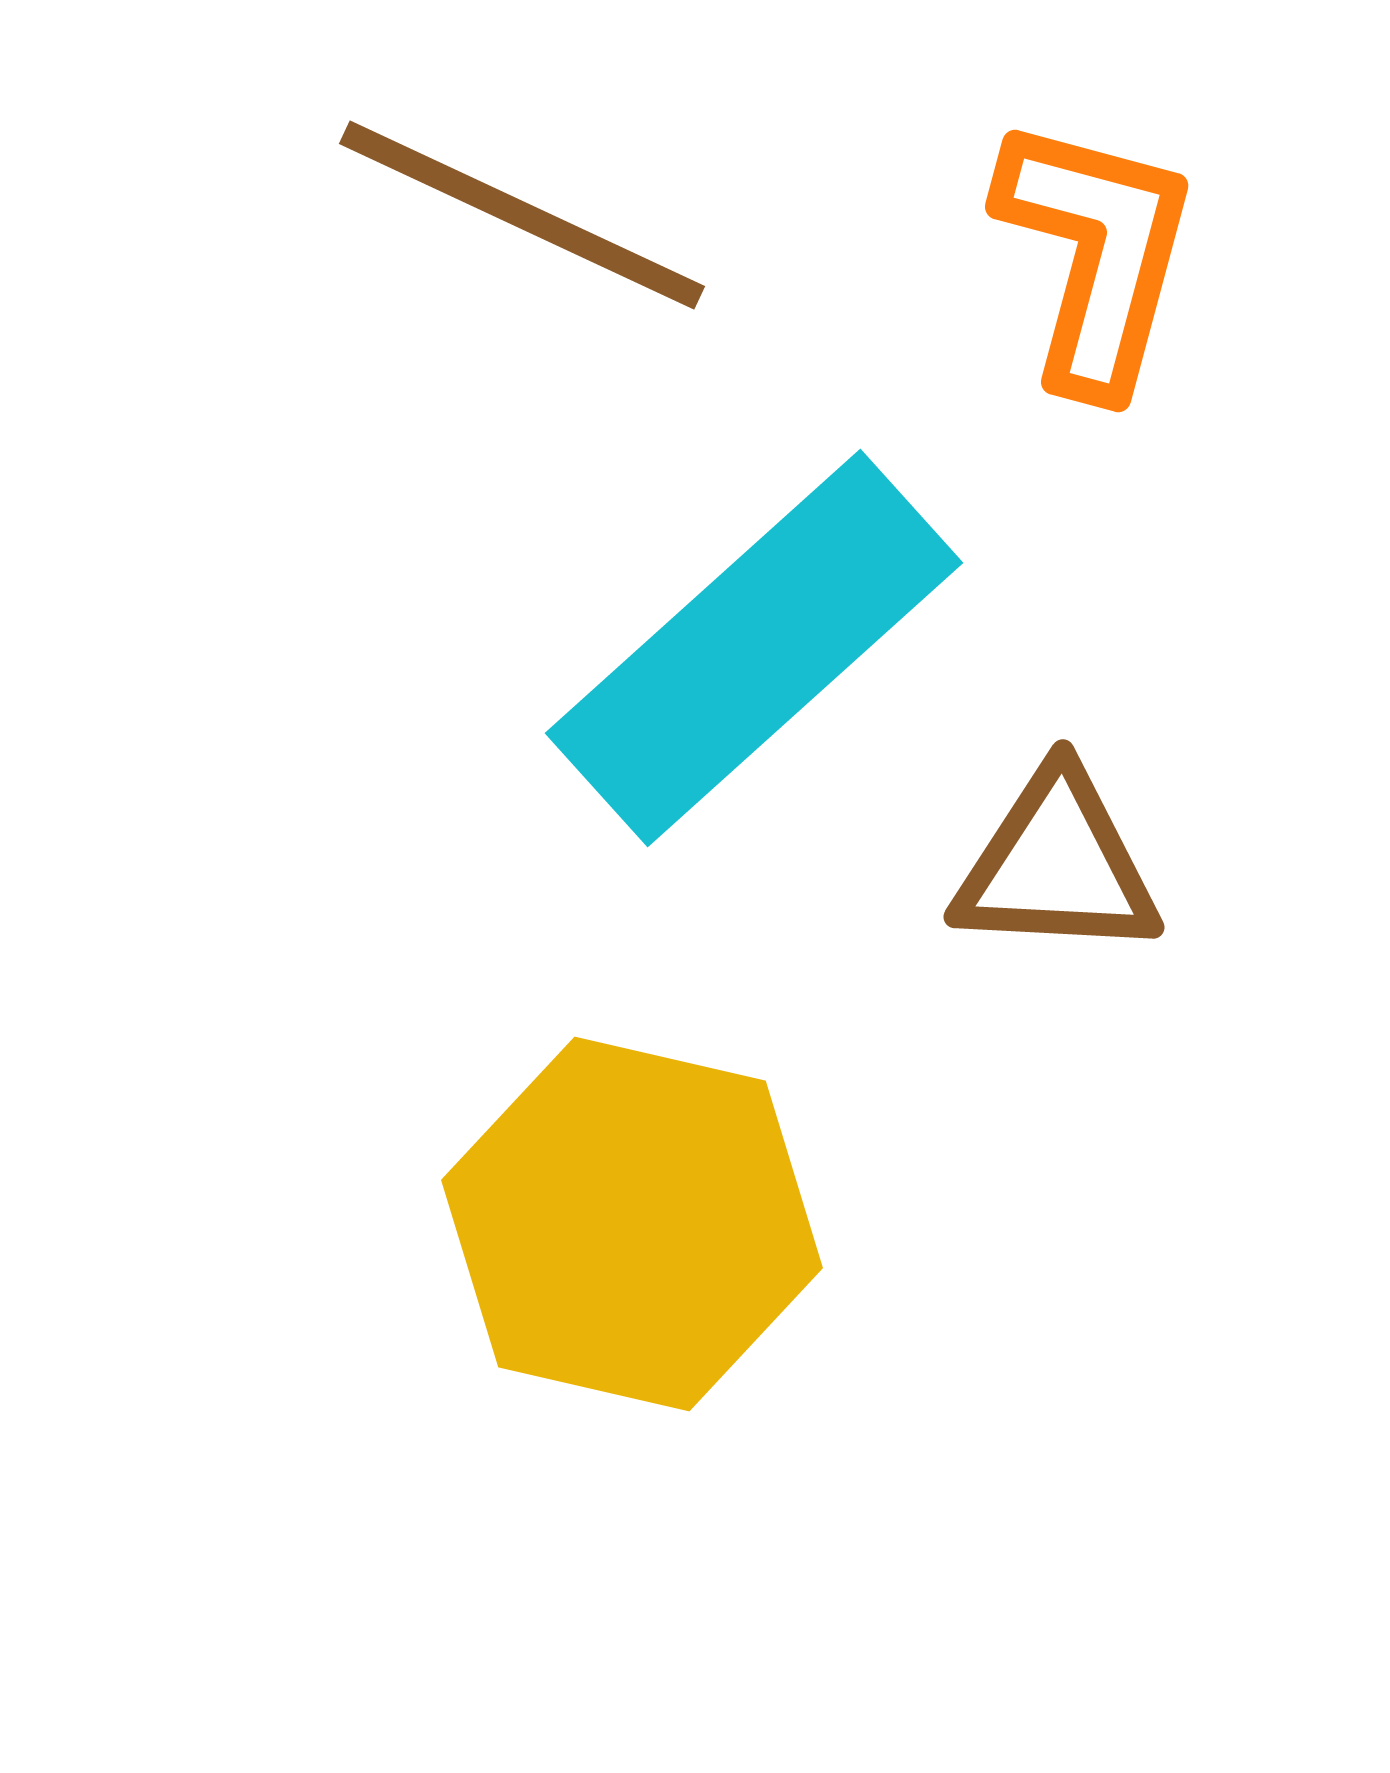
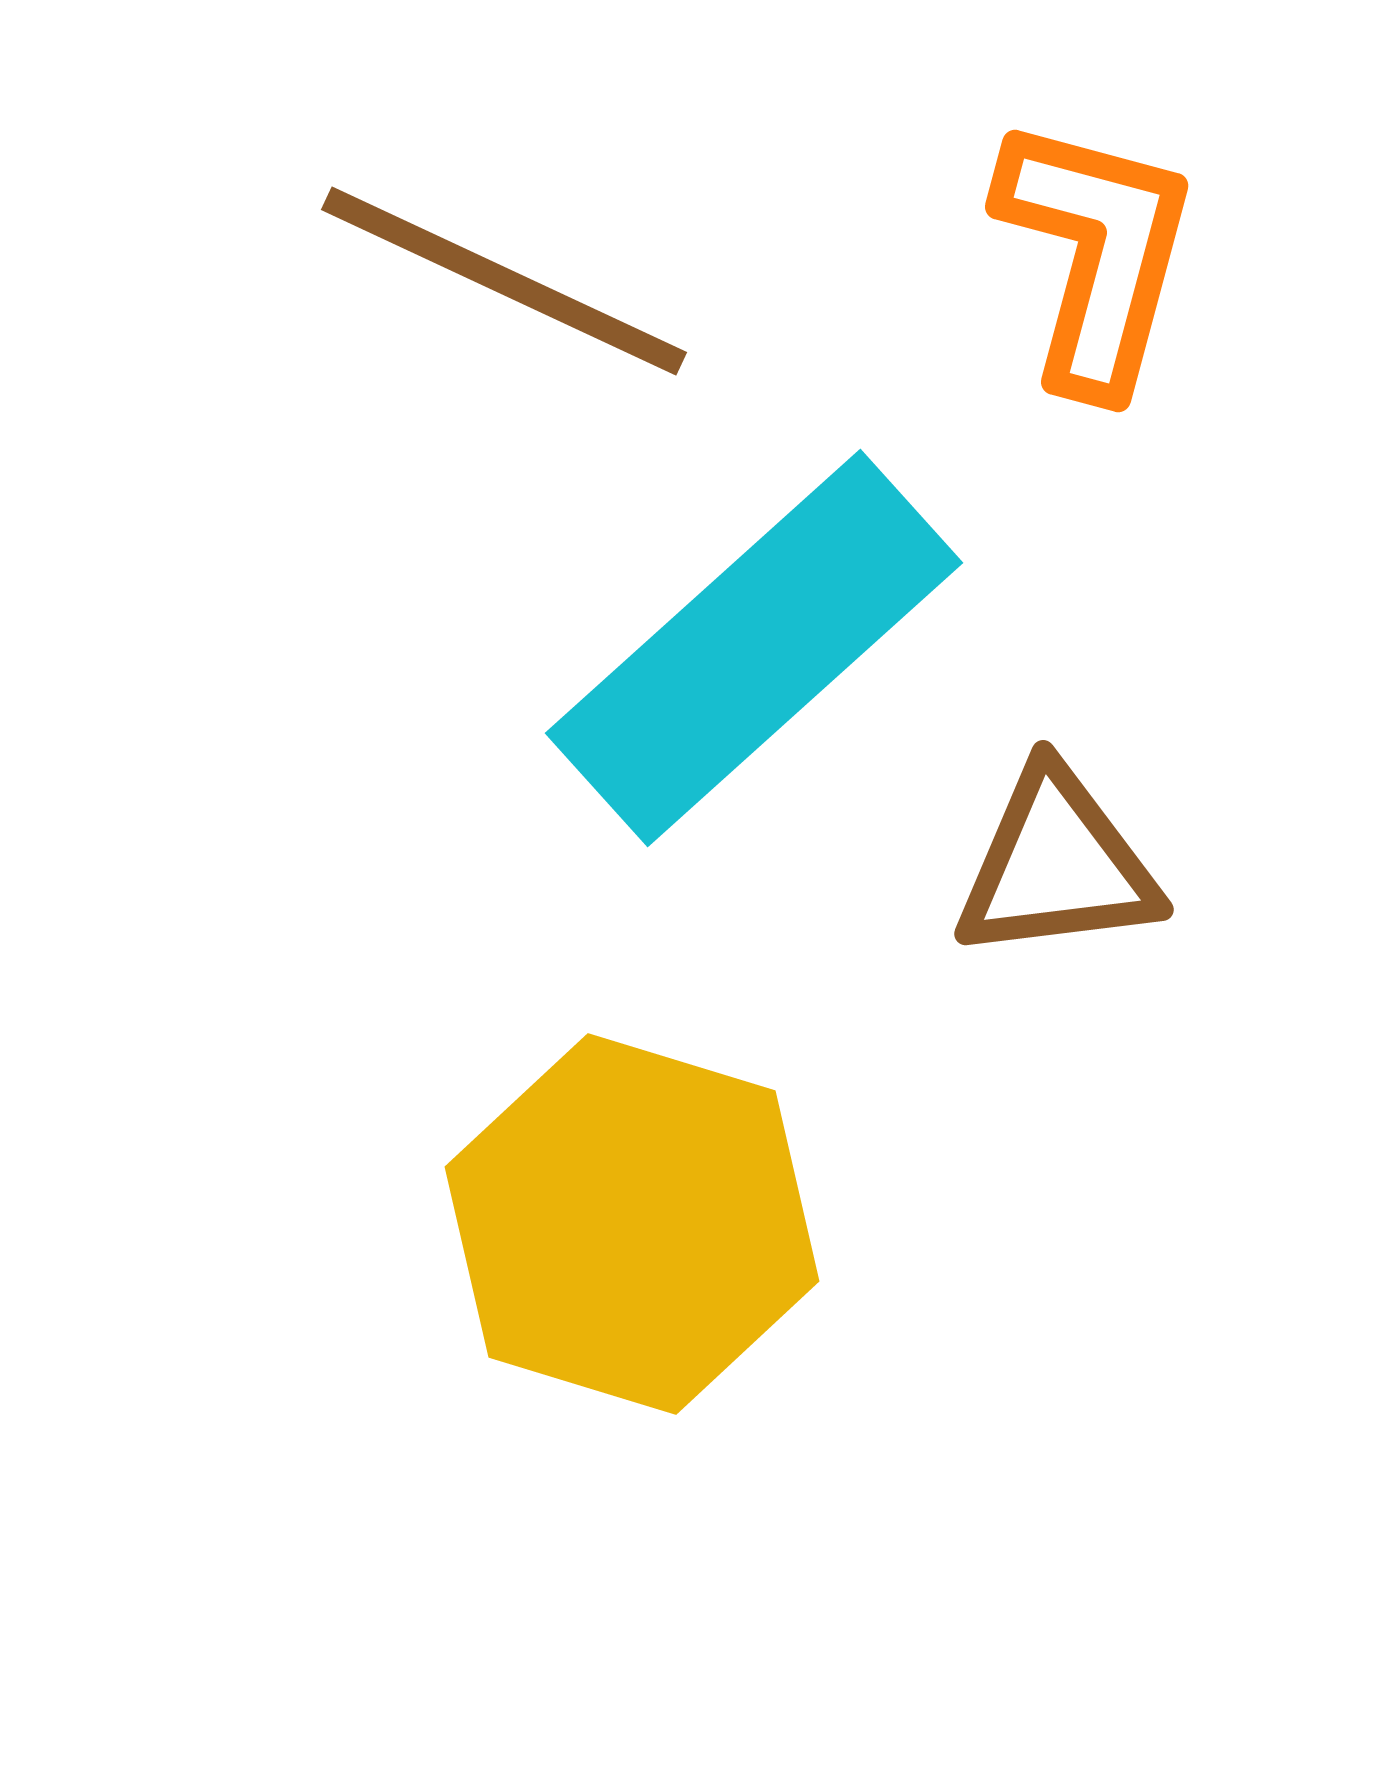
brown line: moved 18 px left, 66 px down
brown triangle: rotated 10 degrees counterclockwise
yellow hexagon: rotated 4 degrees clockwise
